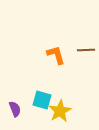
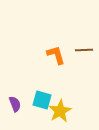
brown line: moved 2 px left
purple semicircle: moved 5 px up
